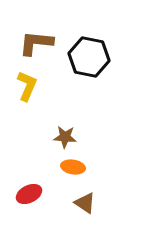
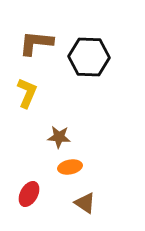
black hexagon: rotated 9 degrees counterclockwise
yellow L-shape: moved 7 px down
brown star: moved 6 px left
orange ellipse: moved 3 px left; rotated 20 degrees counterclockwise
red ellipse: rotated 35 degrees counterclockwise
